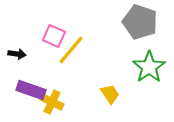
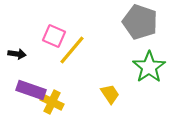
yellow line: moved 1 px right
